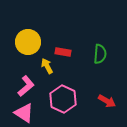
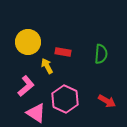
green semicircle: moved 1 px right
pink hexagon: moved 2 px right
pink triangle: moved 12 px right
